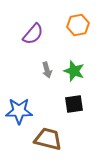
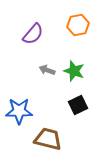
gray arrow: rotated 126 degrees clockwise
black square: moved 4 px right, 1 px down; rotated 18 degrees counterclockwise
